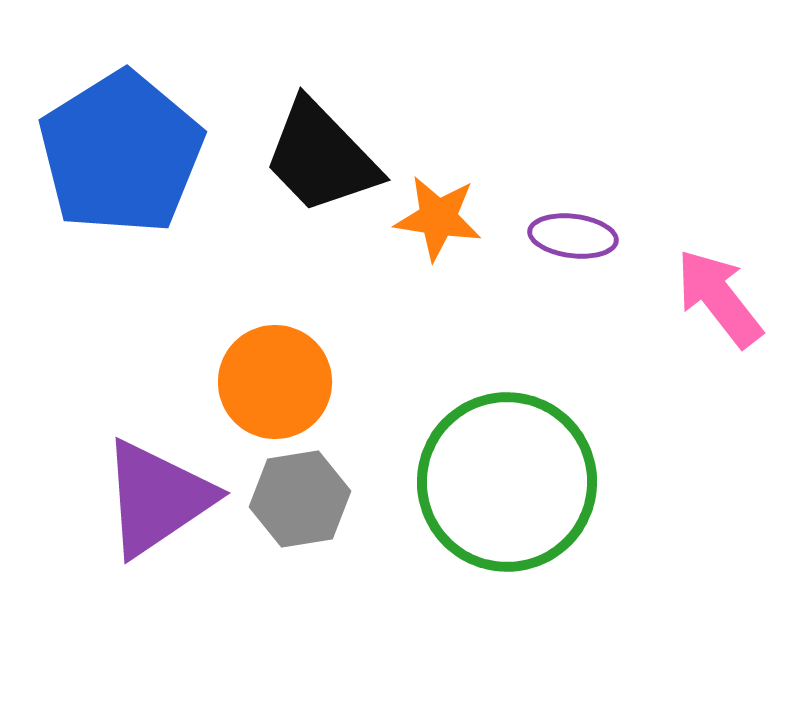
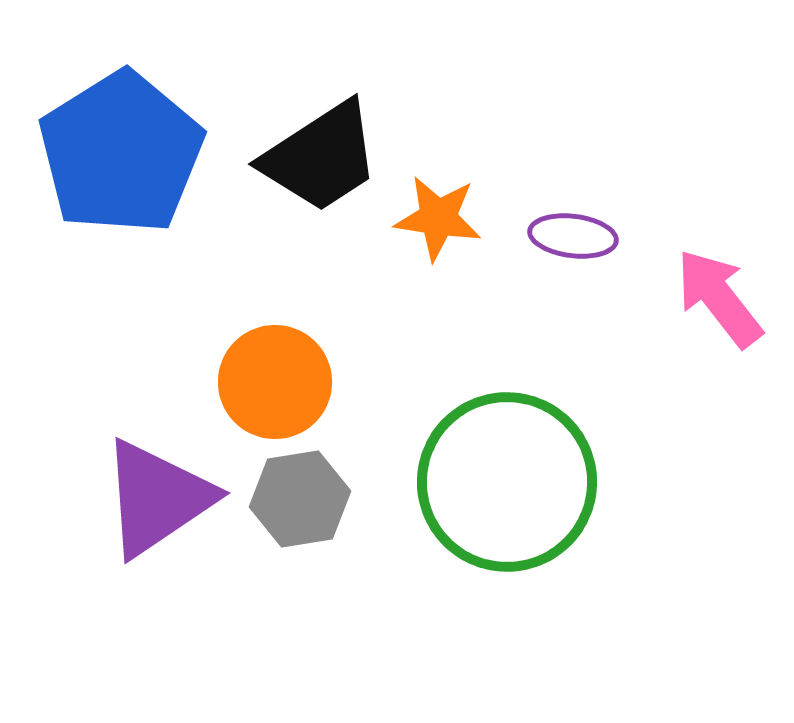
black trapezoid: rotated 79 degrees counterclockwise
